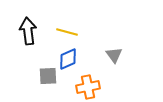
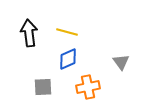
black arrow: moved 1 px right, 2 px down
gray triangle: moved 7 px right, 7 px down
gray square: moved 5 px left, 11 px down
